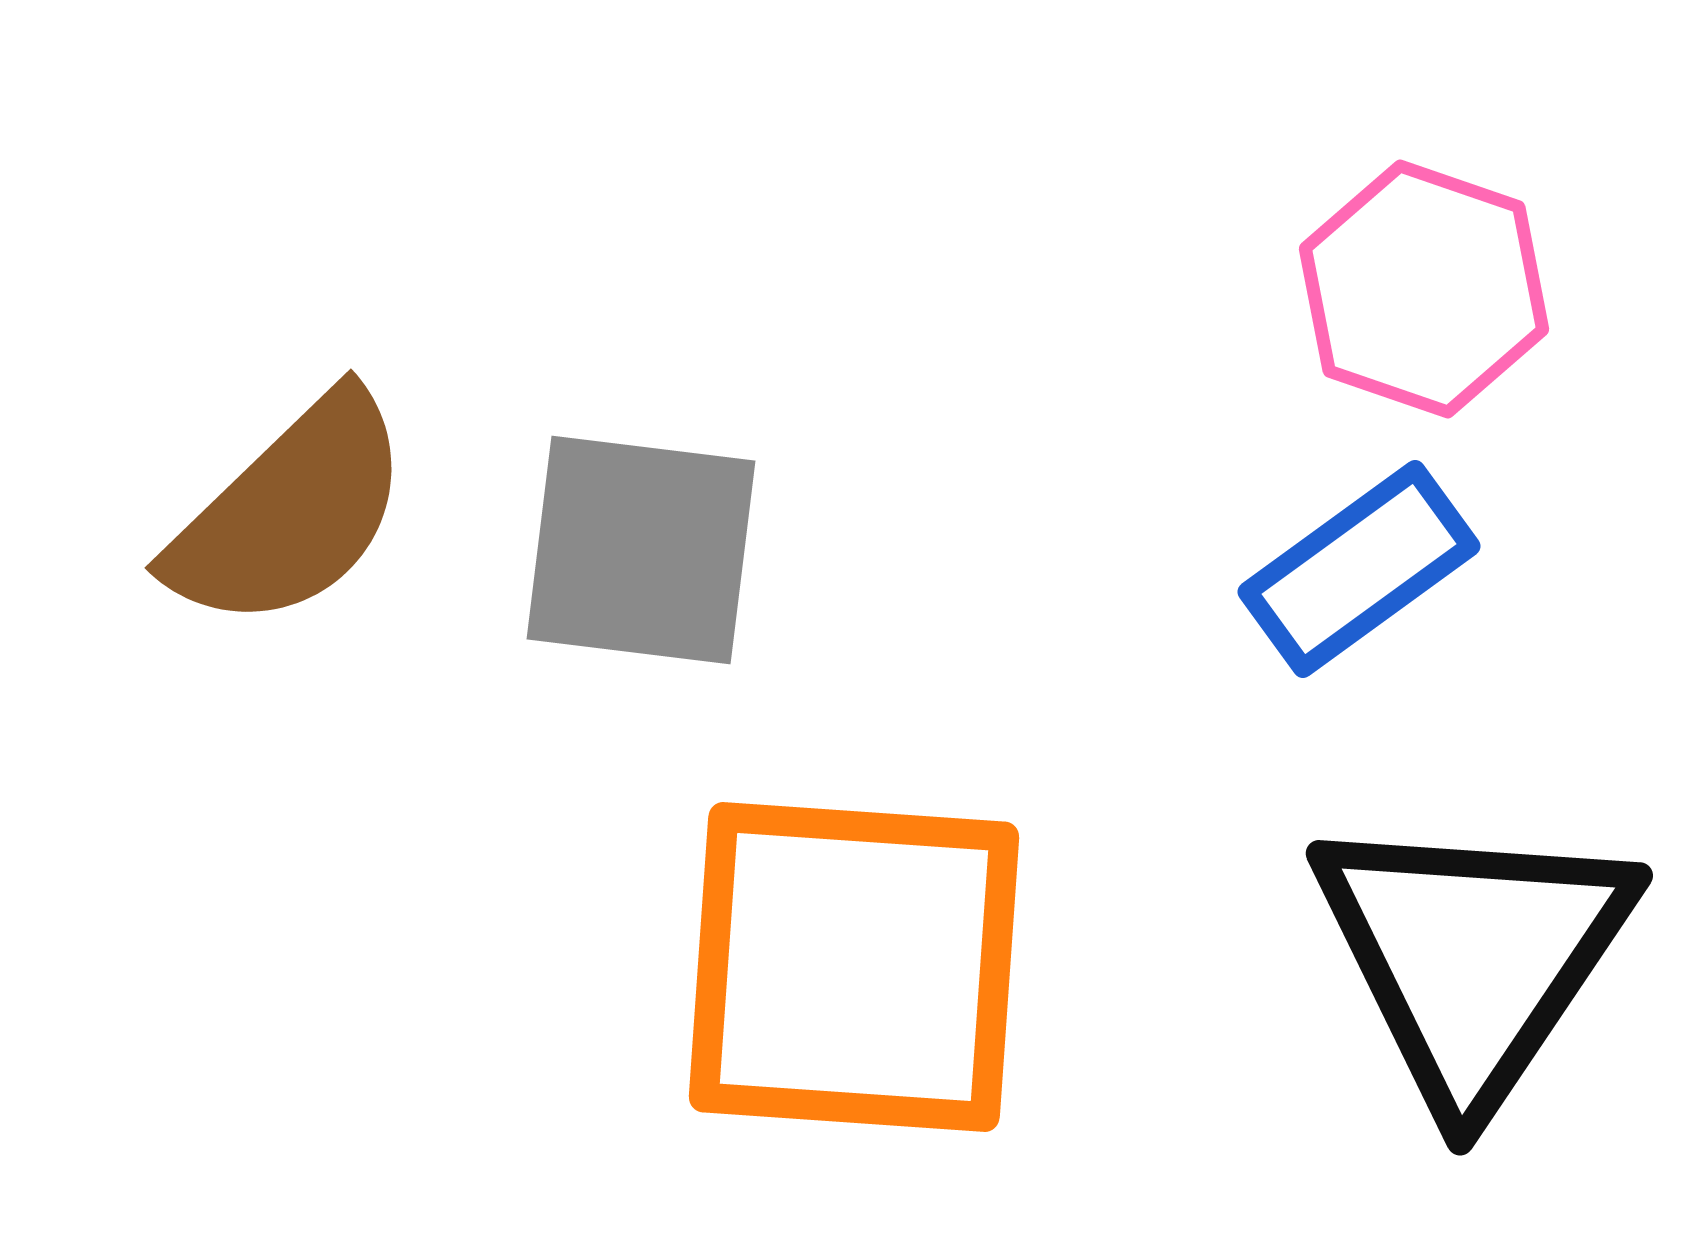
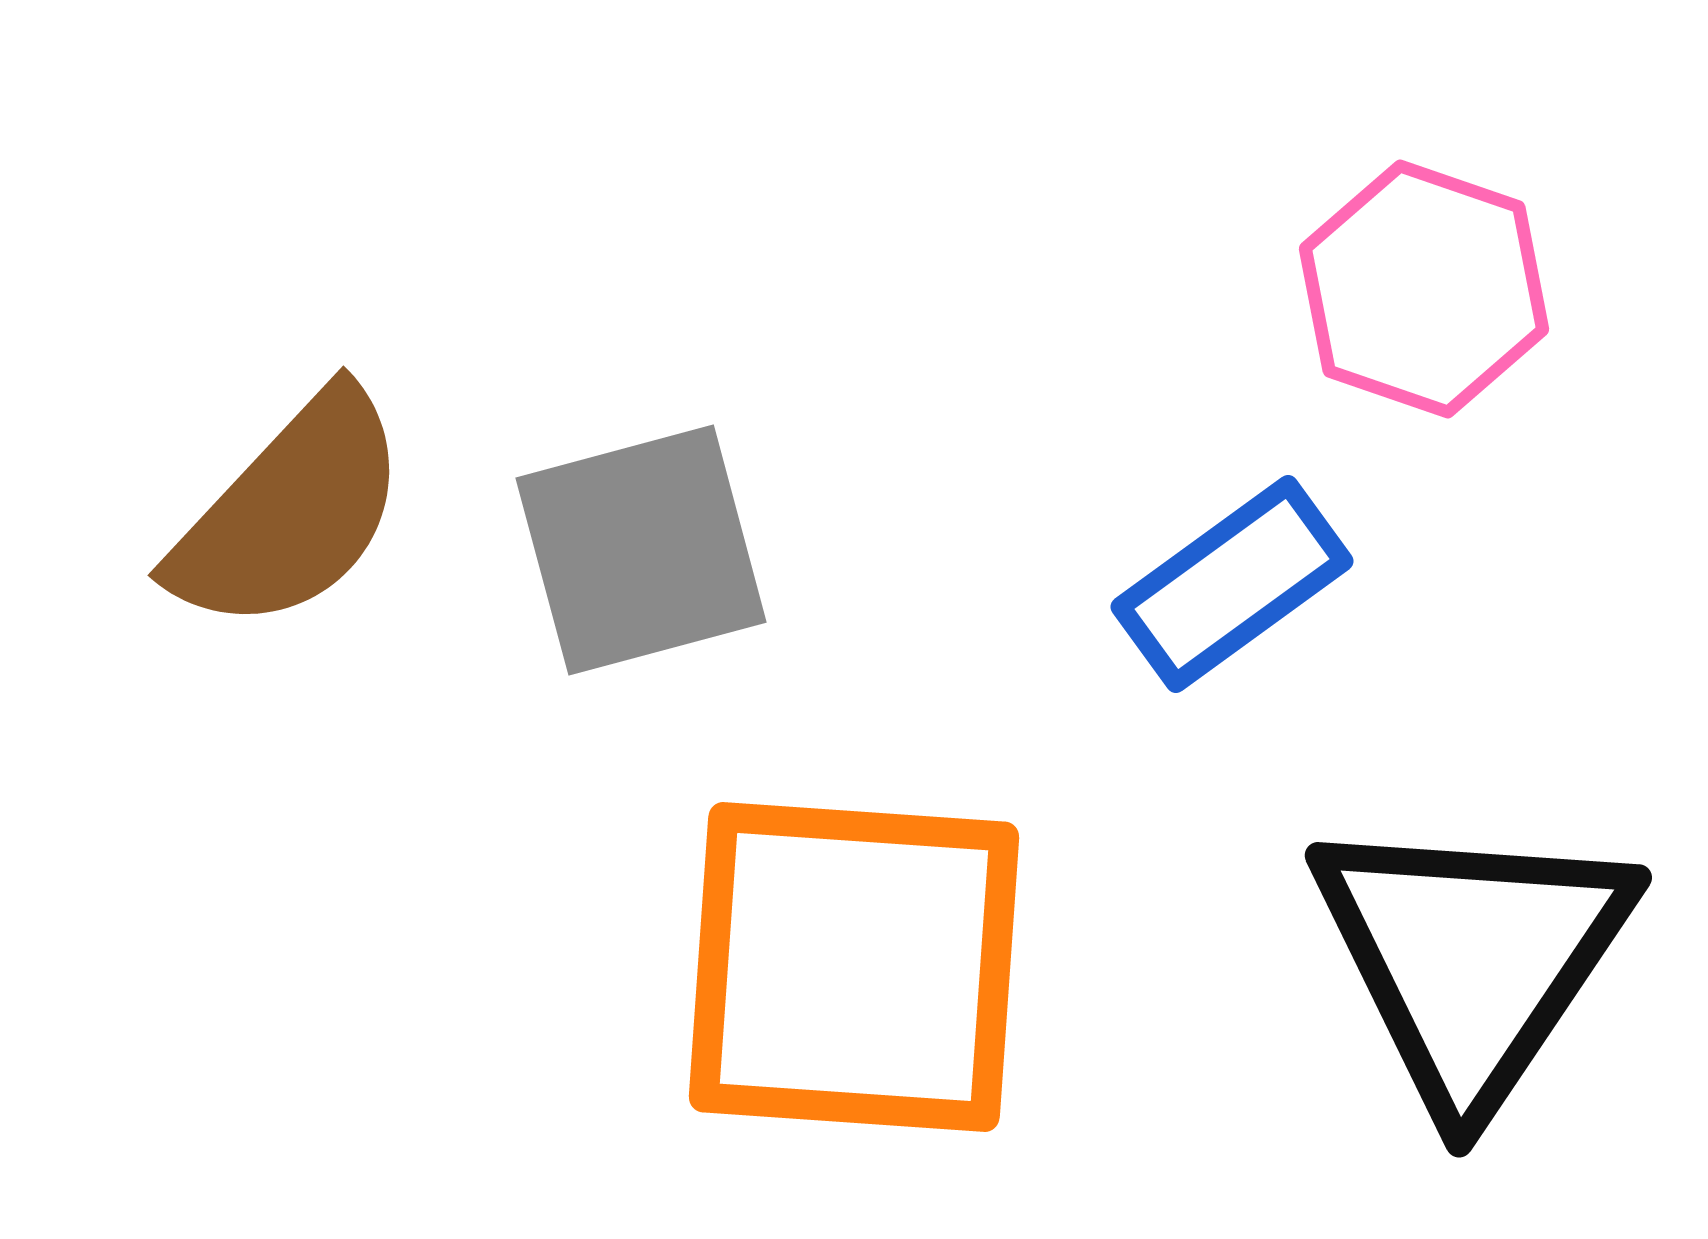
brown semicircle: rotated 3 degrees counterclockwise
gray square: rotated 22 degrees counterclockwise
blue rectangle: moved 127 px left, 15 px down
black triangle: moved 1 px left, 2 px down
